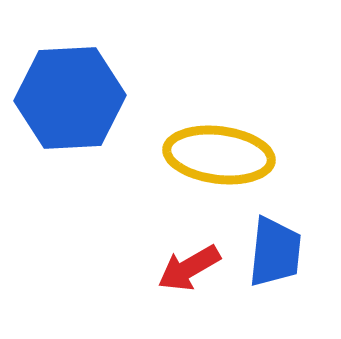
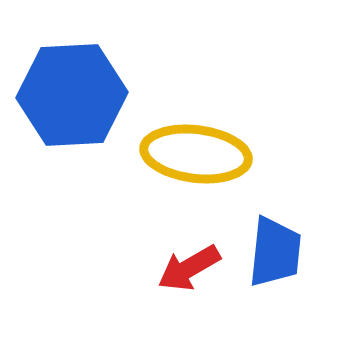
blue hexagon: moved 2 px right, 3 px up
yellow ellipse: moved 23 px left, 1 px up
